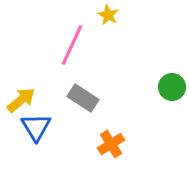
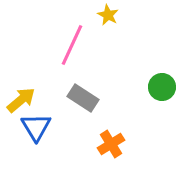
green circle: moved 10 px left
